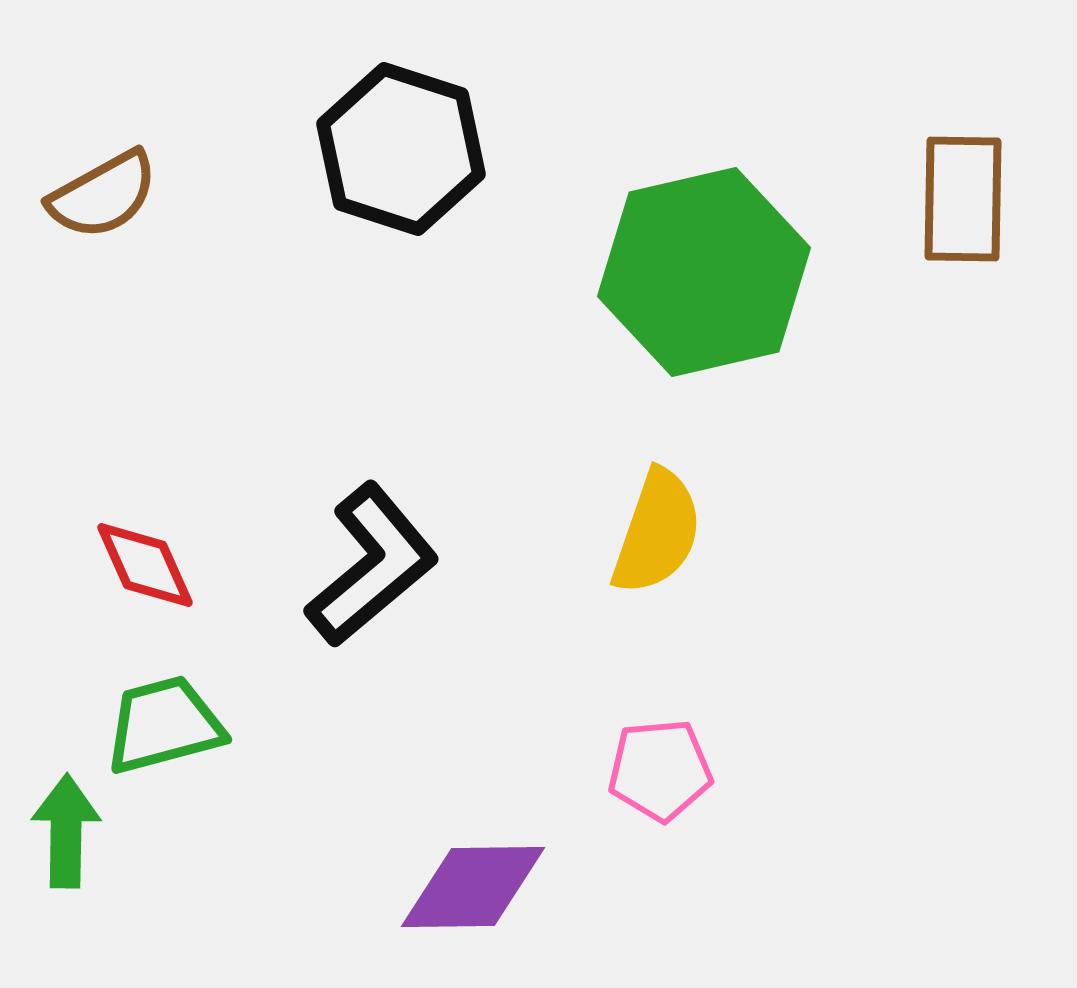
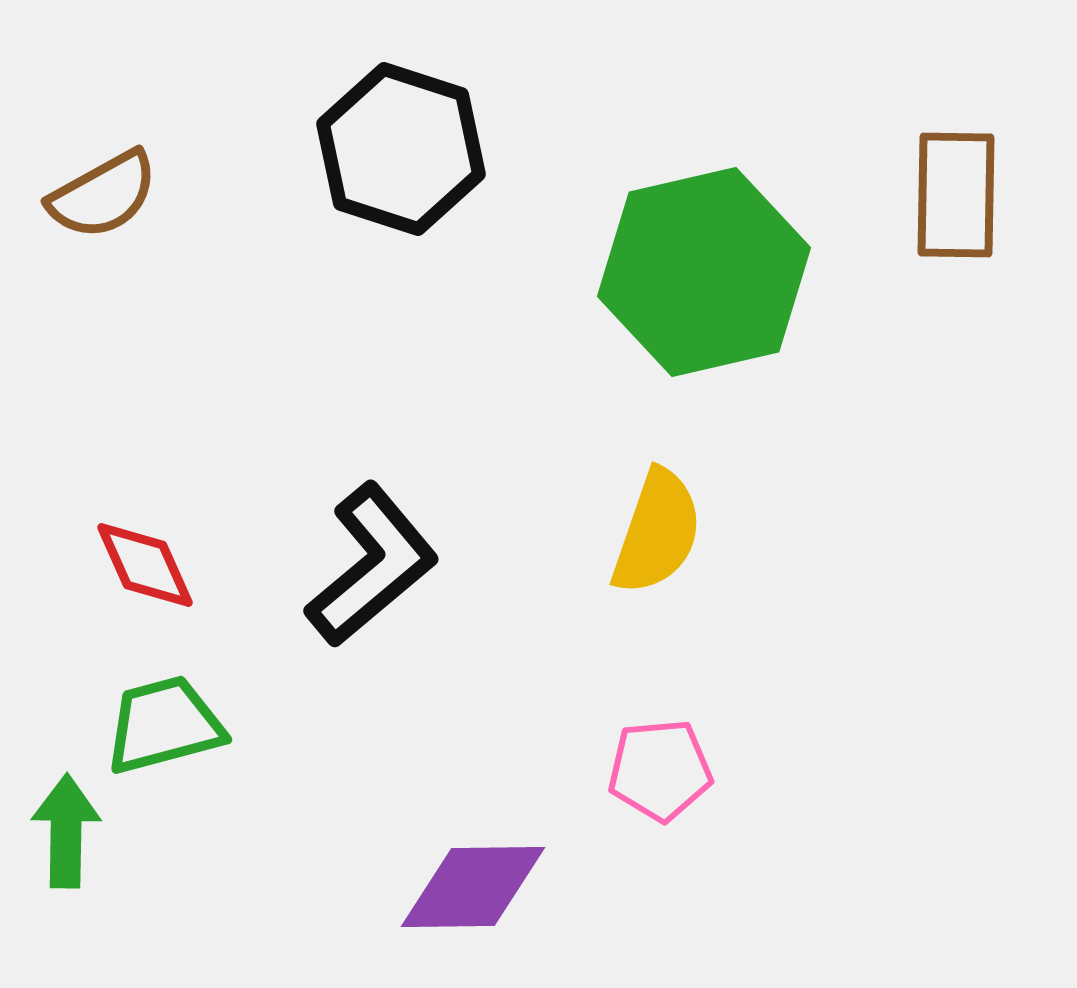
brown rectangle: moved 7 px left, 4 px up
